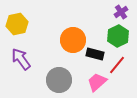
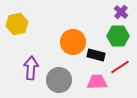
purple cross: rotated 16 degrees counterclockwise
green hexagon: rotated 25 degrees clockwise
orange circle: moved 2 px down
black rectangle: moved 1 px right, 1 px down
purple arrow: moved 10 px right, 9 px down; rotated 40 degrees clockwise
red line: moved 3 px right, 2 px down; rotated 18 degrees clockwise
pink trapezoid: rotated 40 degrees clockwise
